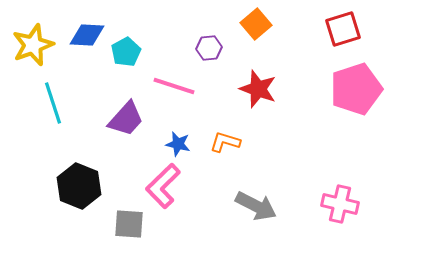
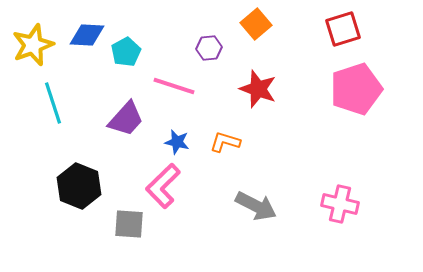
blue star: moved 1 px left, 2 px up
